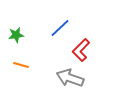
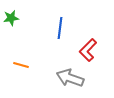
blue line: rotated 40 degrees counterclockwise
green star: moved 5 px left, 17 px up
red L-shape: moved 7 px right
